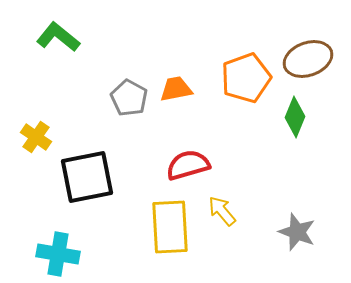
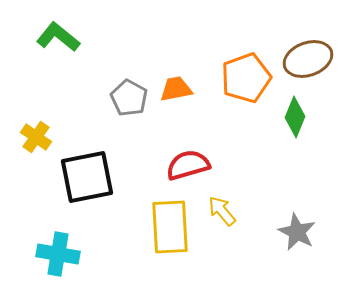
gray star: rotated 6 degrees clockwise
